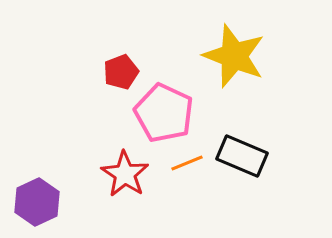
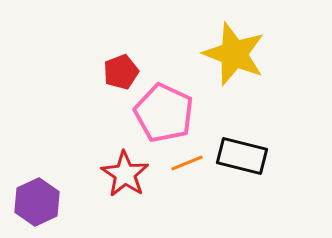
yellow star: moved 2 px up
black rectangle: rotated 9 degrees counterclockwise
